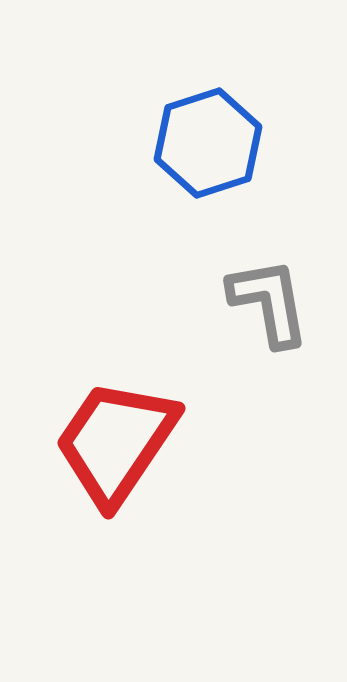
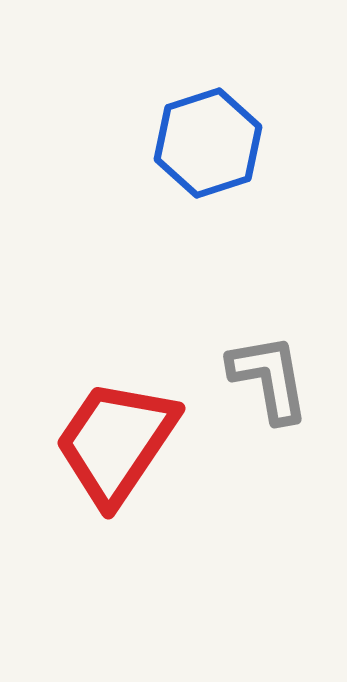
gray L-shape: moved 76 px down
